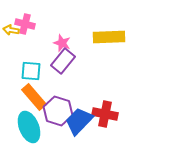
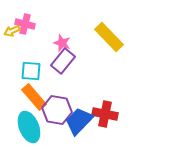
yellow arrow: moved 1 px right, 1 px down; rotated 35 degrees counterclockwise
yellow rectangle: rotated 48 degrees clockwise
purple hexagon: moved 1 px left, 1 px up; rotated 8 degrees counterclockwise
